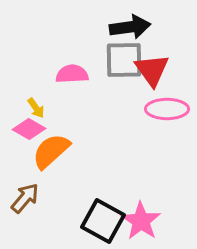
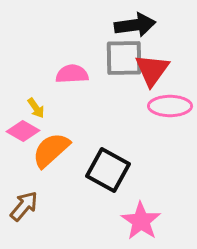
black arrow: moved 5 px right, 2 px up
gray square: moved 2 px up
red triangle: rotated 12 degrees clockwise
pink ellipse: moved 3 px right, 3 px up
pink diamond: moved 6 px left, 2 px down
orange semicircle: moved 1 px up
brown arrow: moved 1 px left, 8 px down
black square: moved 5 px right, 51 px up
